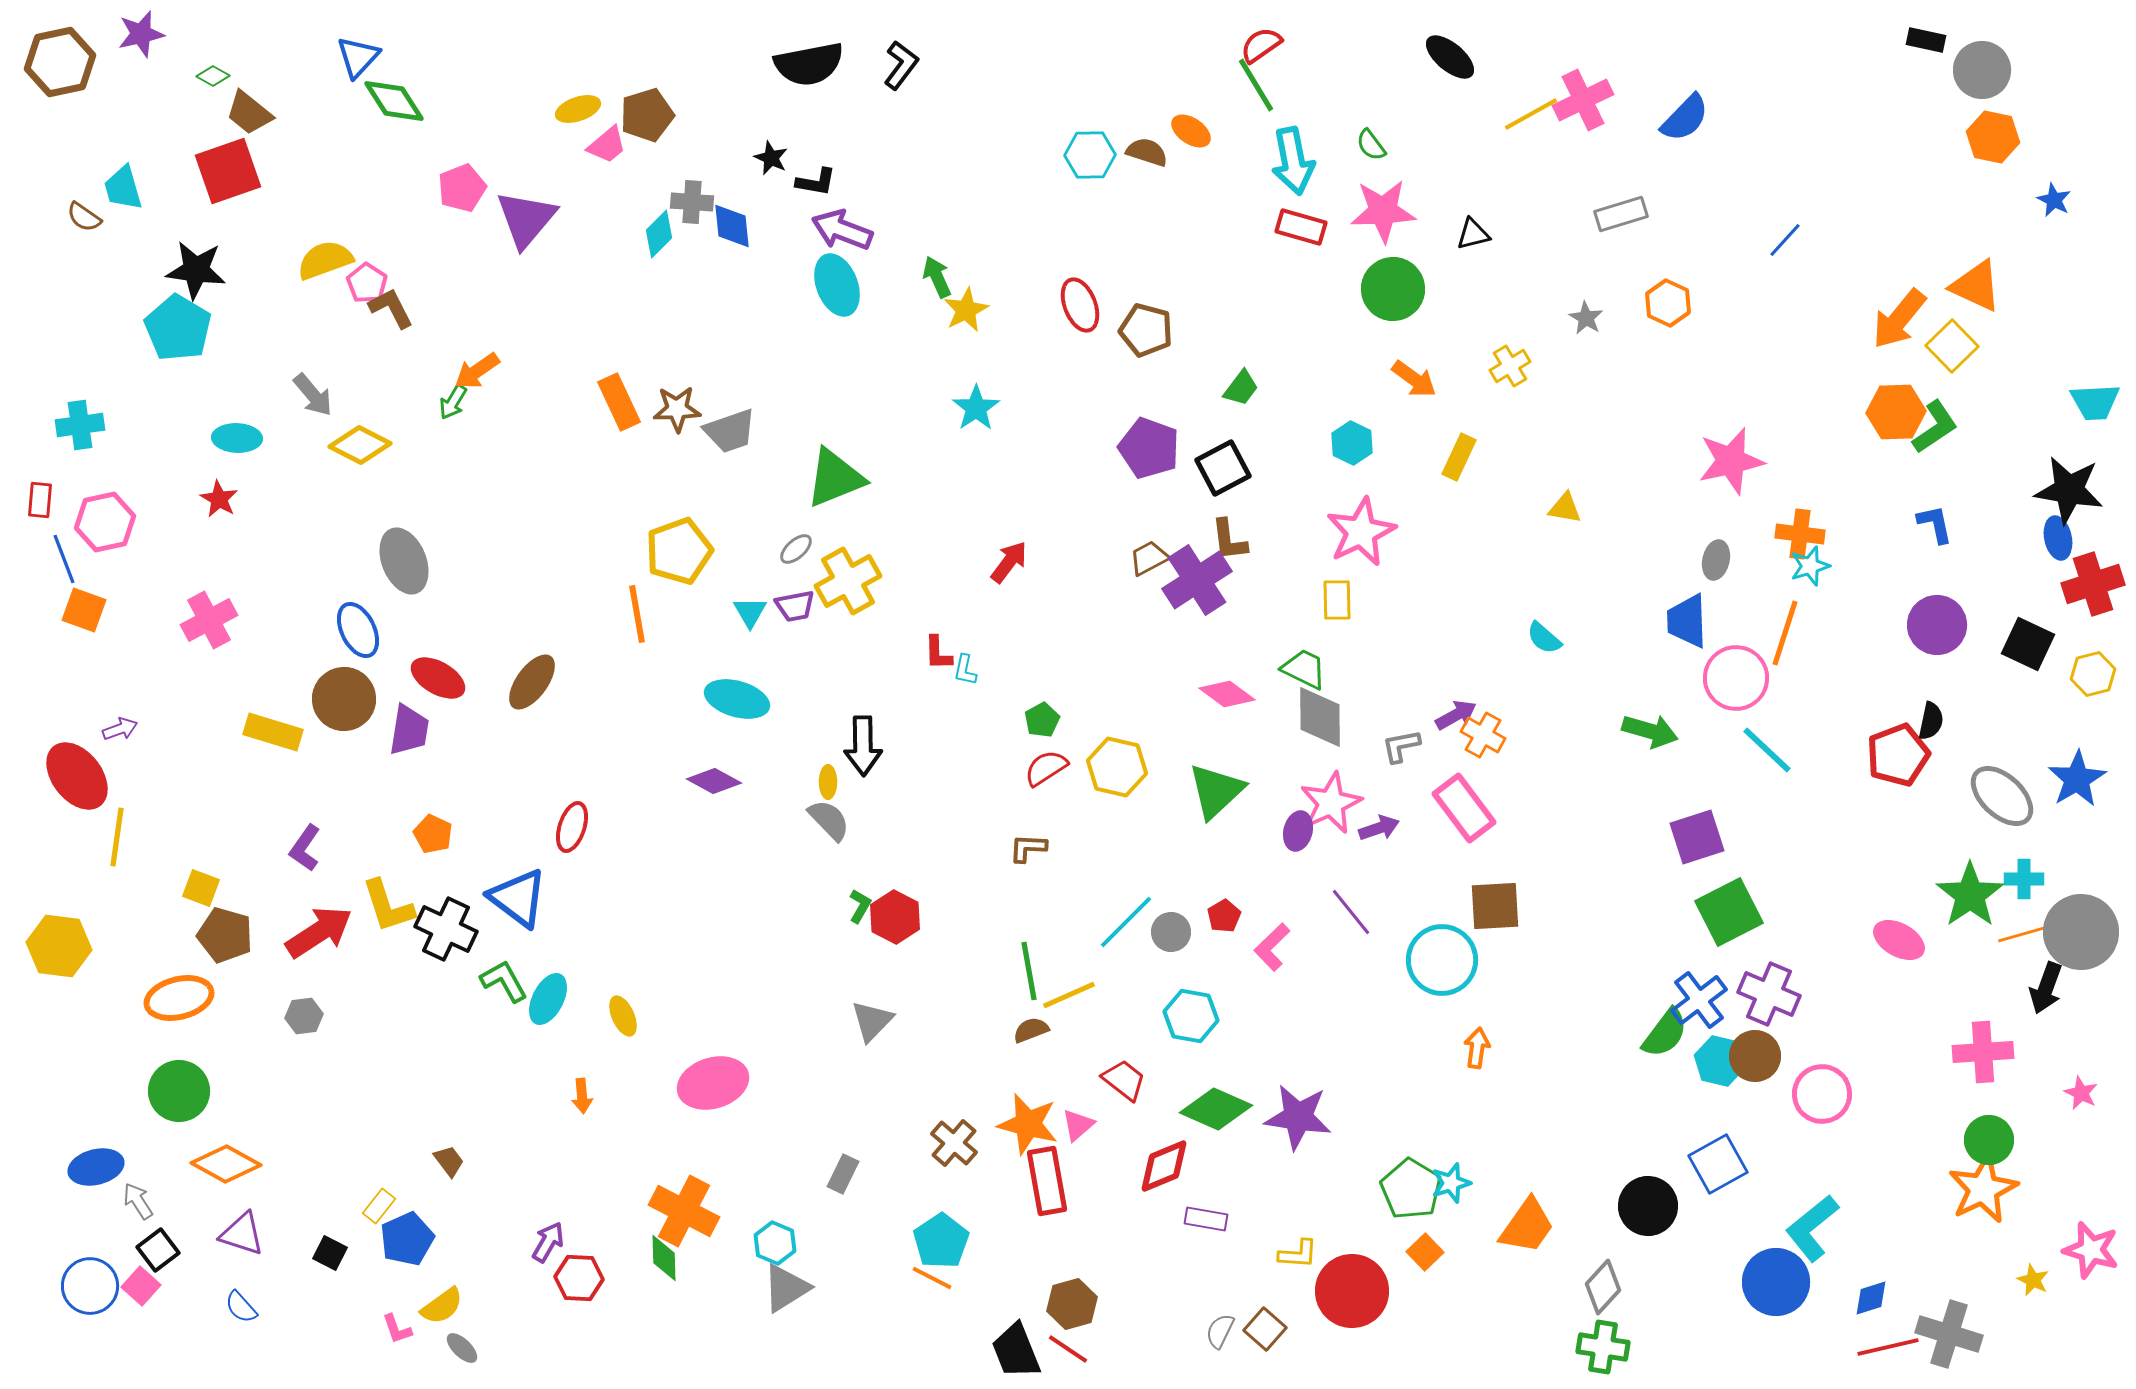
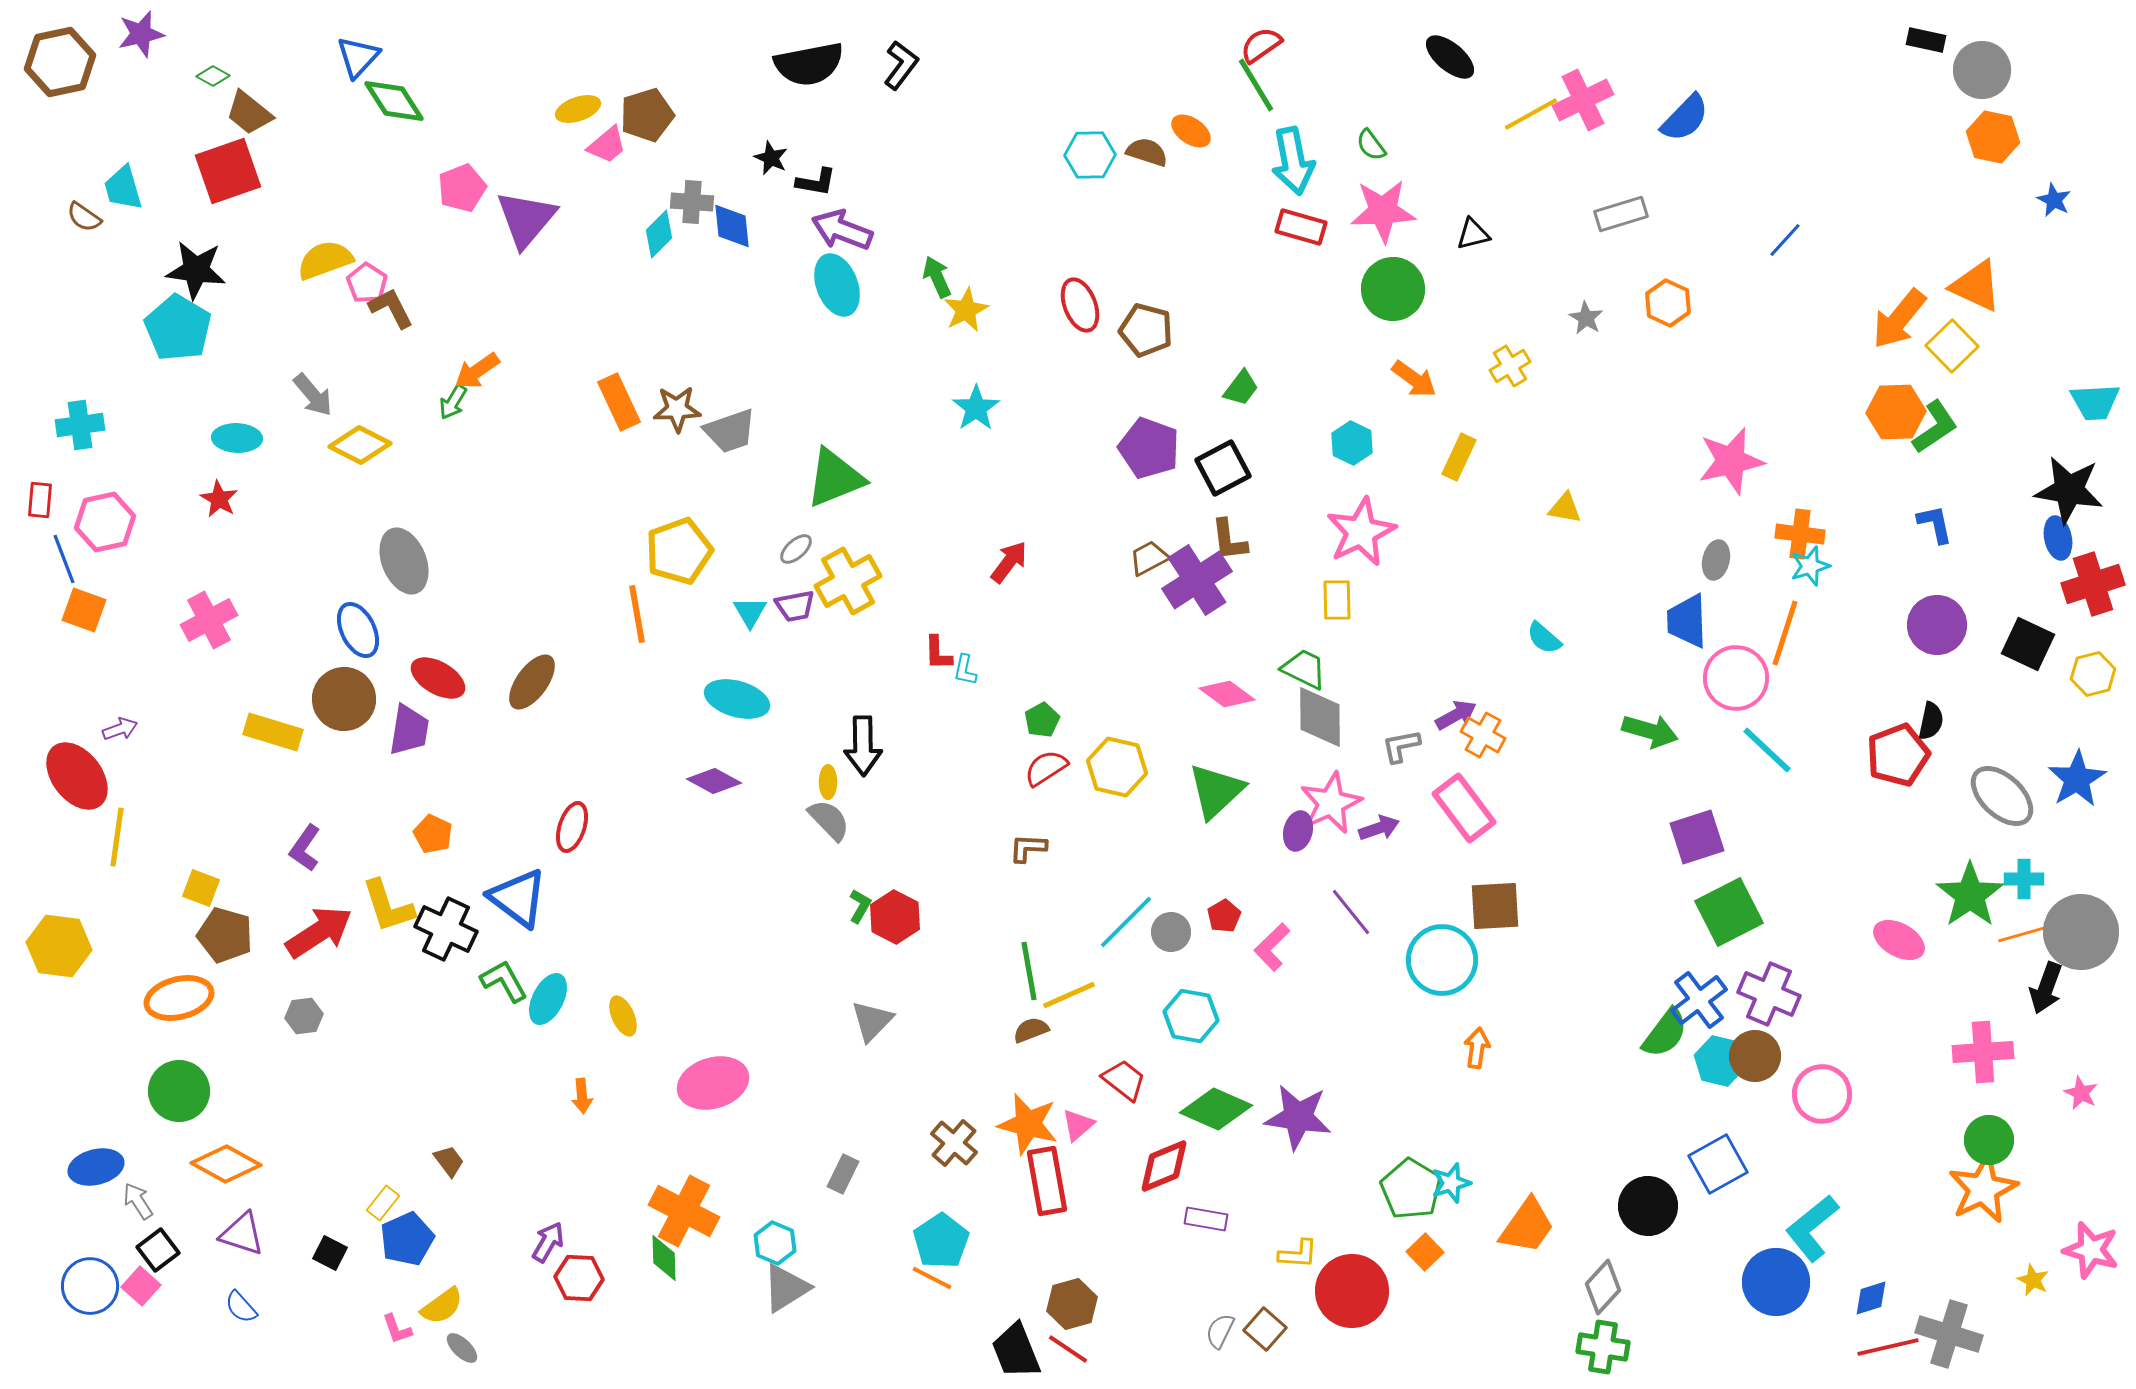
yellow rectangle at (379, 1206): moved 4 px right, 3 px up
